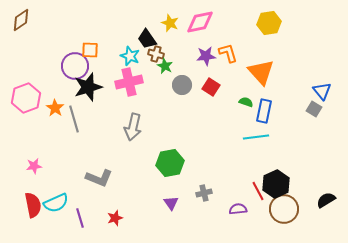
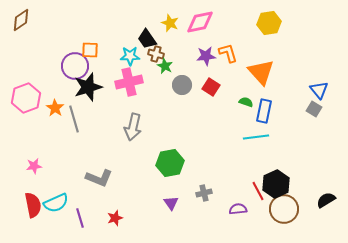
cyan star: rotated 24 degrees counterclockwise
blue triangle: moved 3 px left, 1 px up
